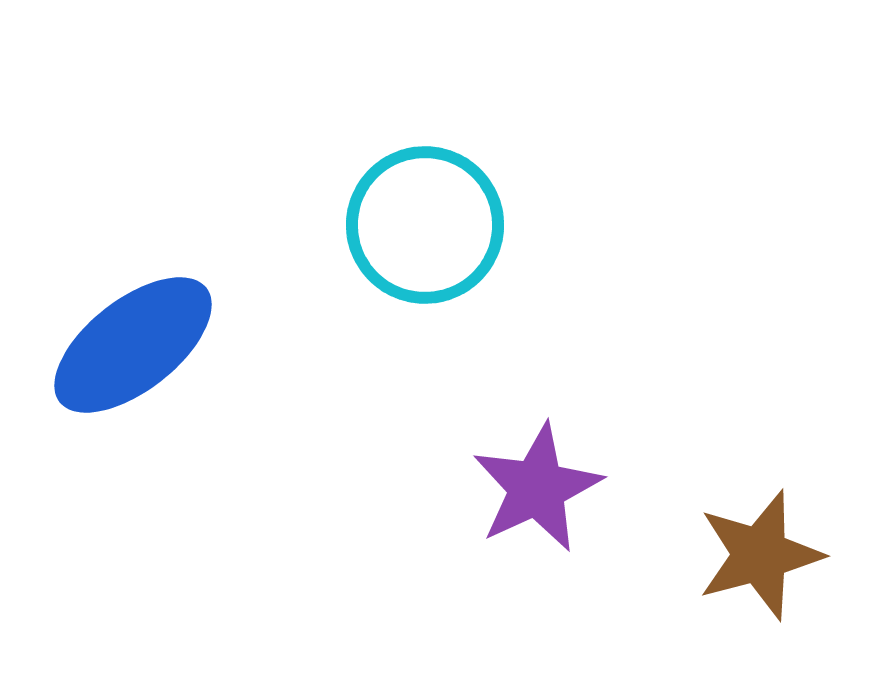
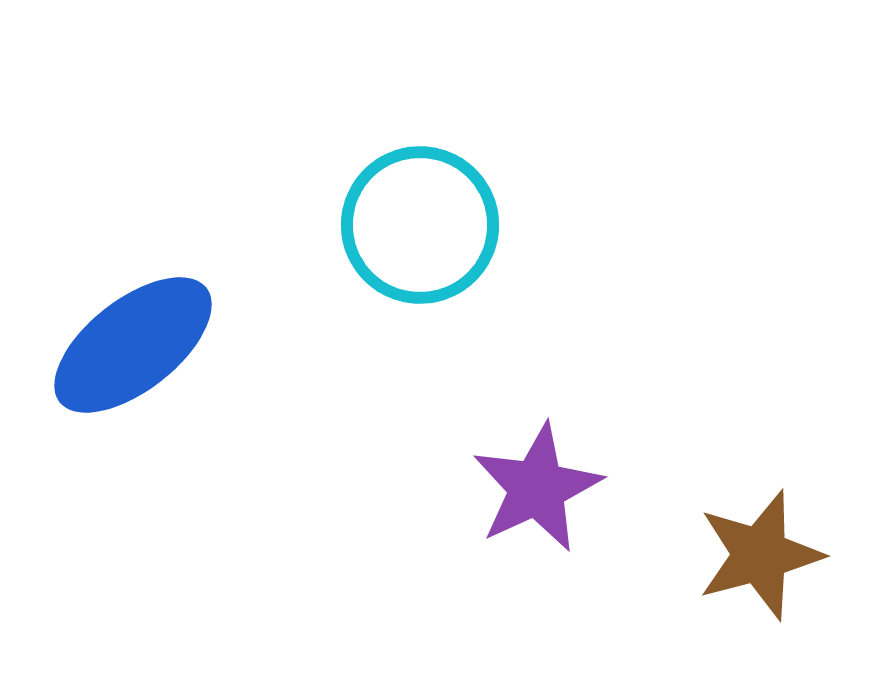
cyan circle: moved 5 px left
